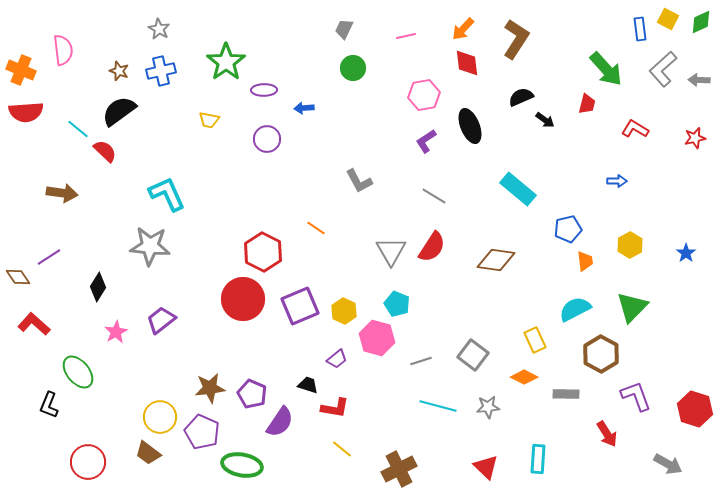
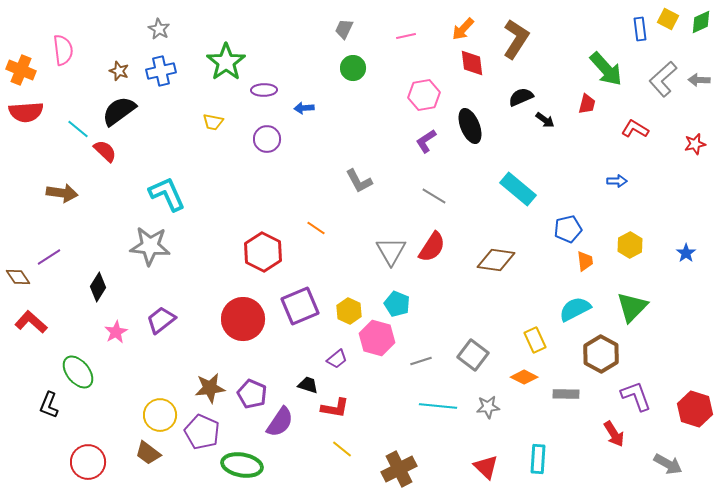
red diamond at (467, 63): moved 5 px right
gray L-shape at (663, 69): moved 10 px down
yellow trapezoid at (209, 120): moved 4 px right, 2 px down
red star at (695, 138): moved 6 px down
red circle at (243, 299): moved 20 px down
yellow hexagon at (344, 311): moved 5 px right
red L-shape at (34, 324): moved 3 px left, 2 px up
cyan line at (438, 406): rotated 9 degrees counterclockwise
yellow circle at (160, 417): moved 2 px up
red arrow at (607, 434): moved 7 px right
